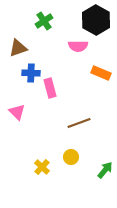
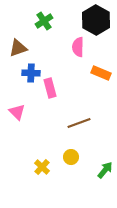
pink semicircle: moved 1 px down; rotated 90 degrees clockwise
